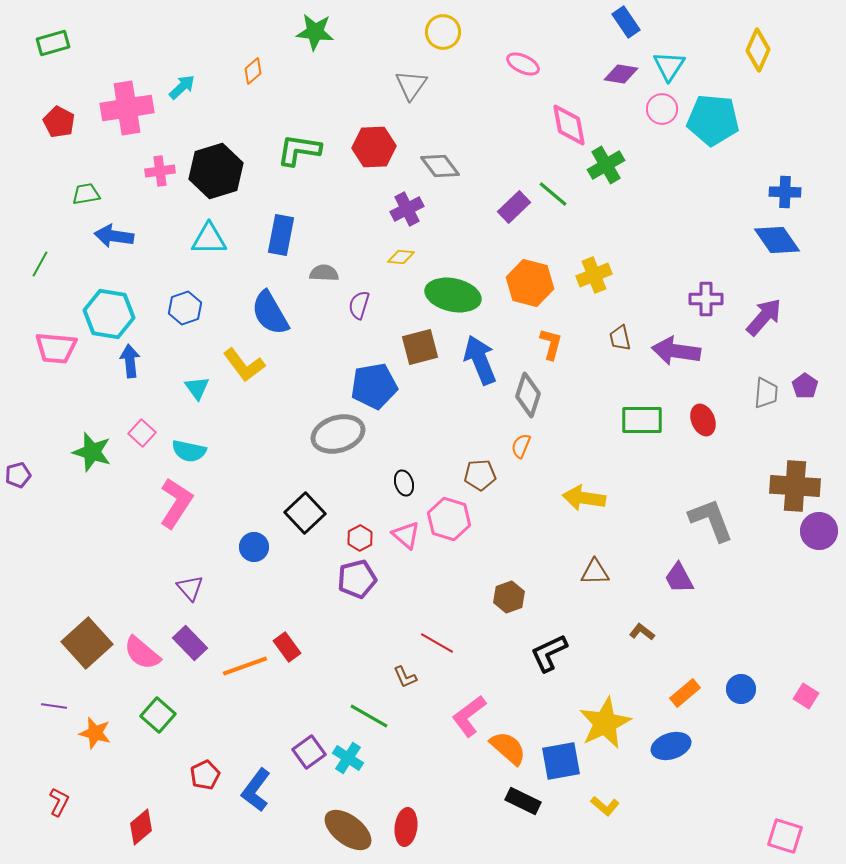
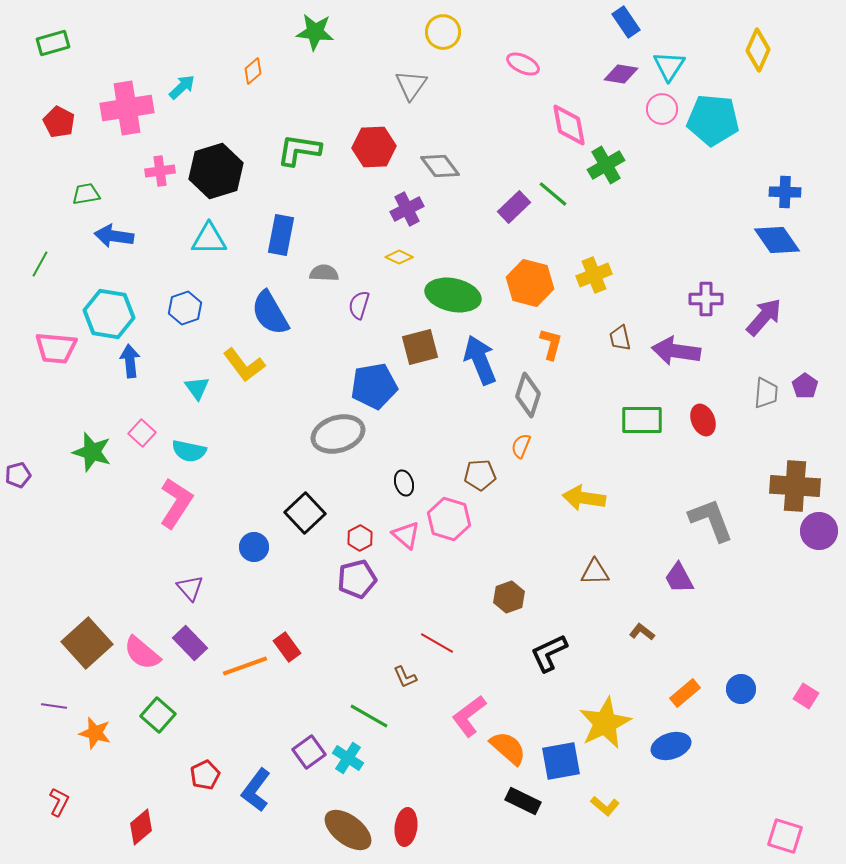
yellow diamond at (401, 257): moved 2 px left; rotated 20 degrees clockwise
